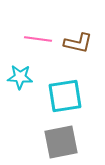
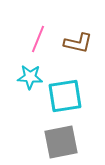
pink line: rotated 76 degrees counterclockwise
cyan star: moved 10 px right
